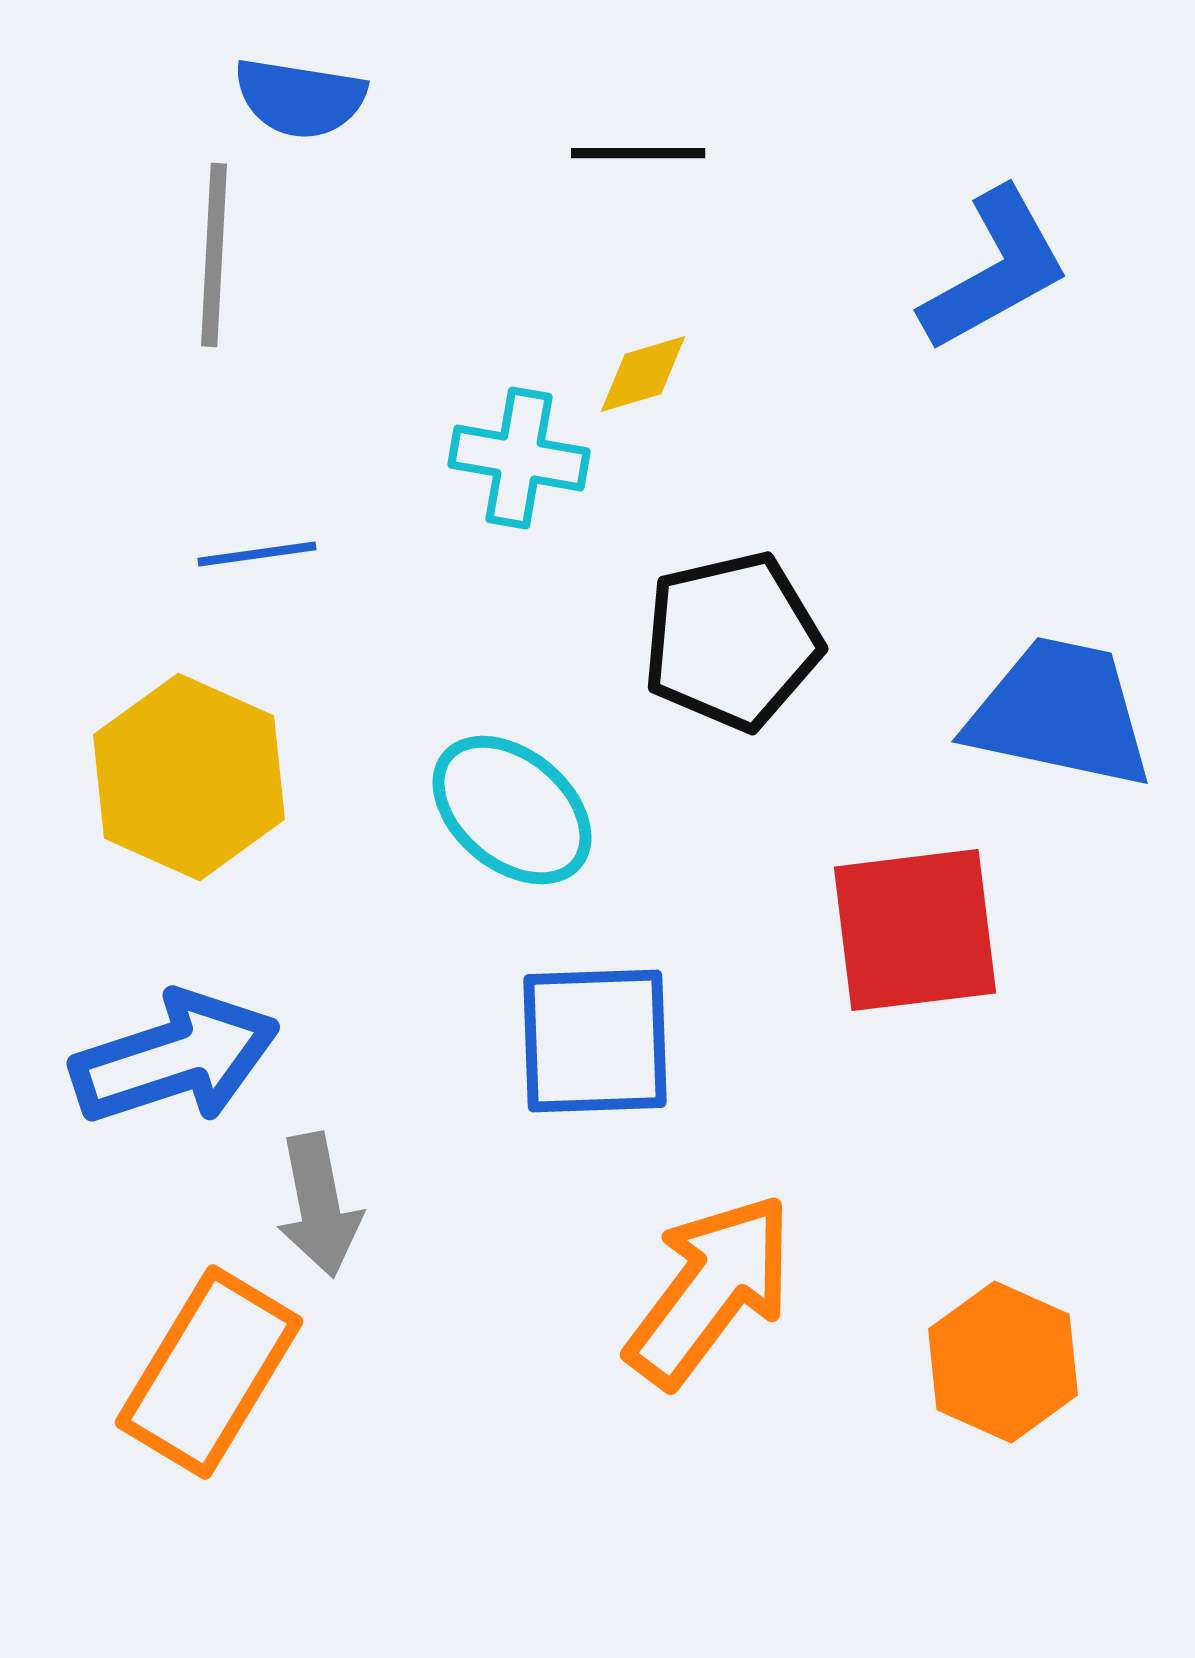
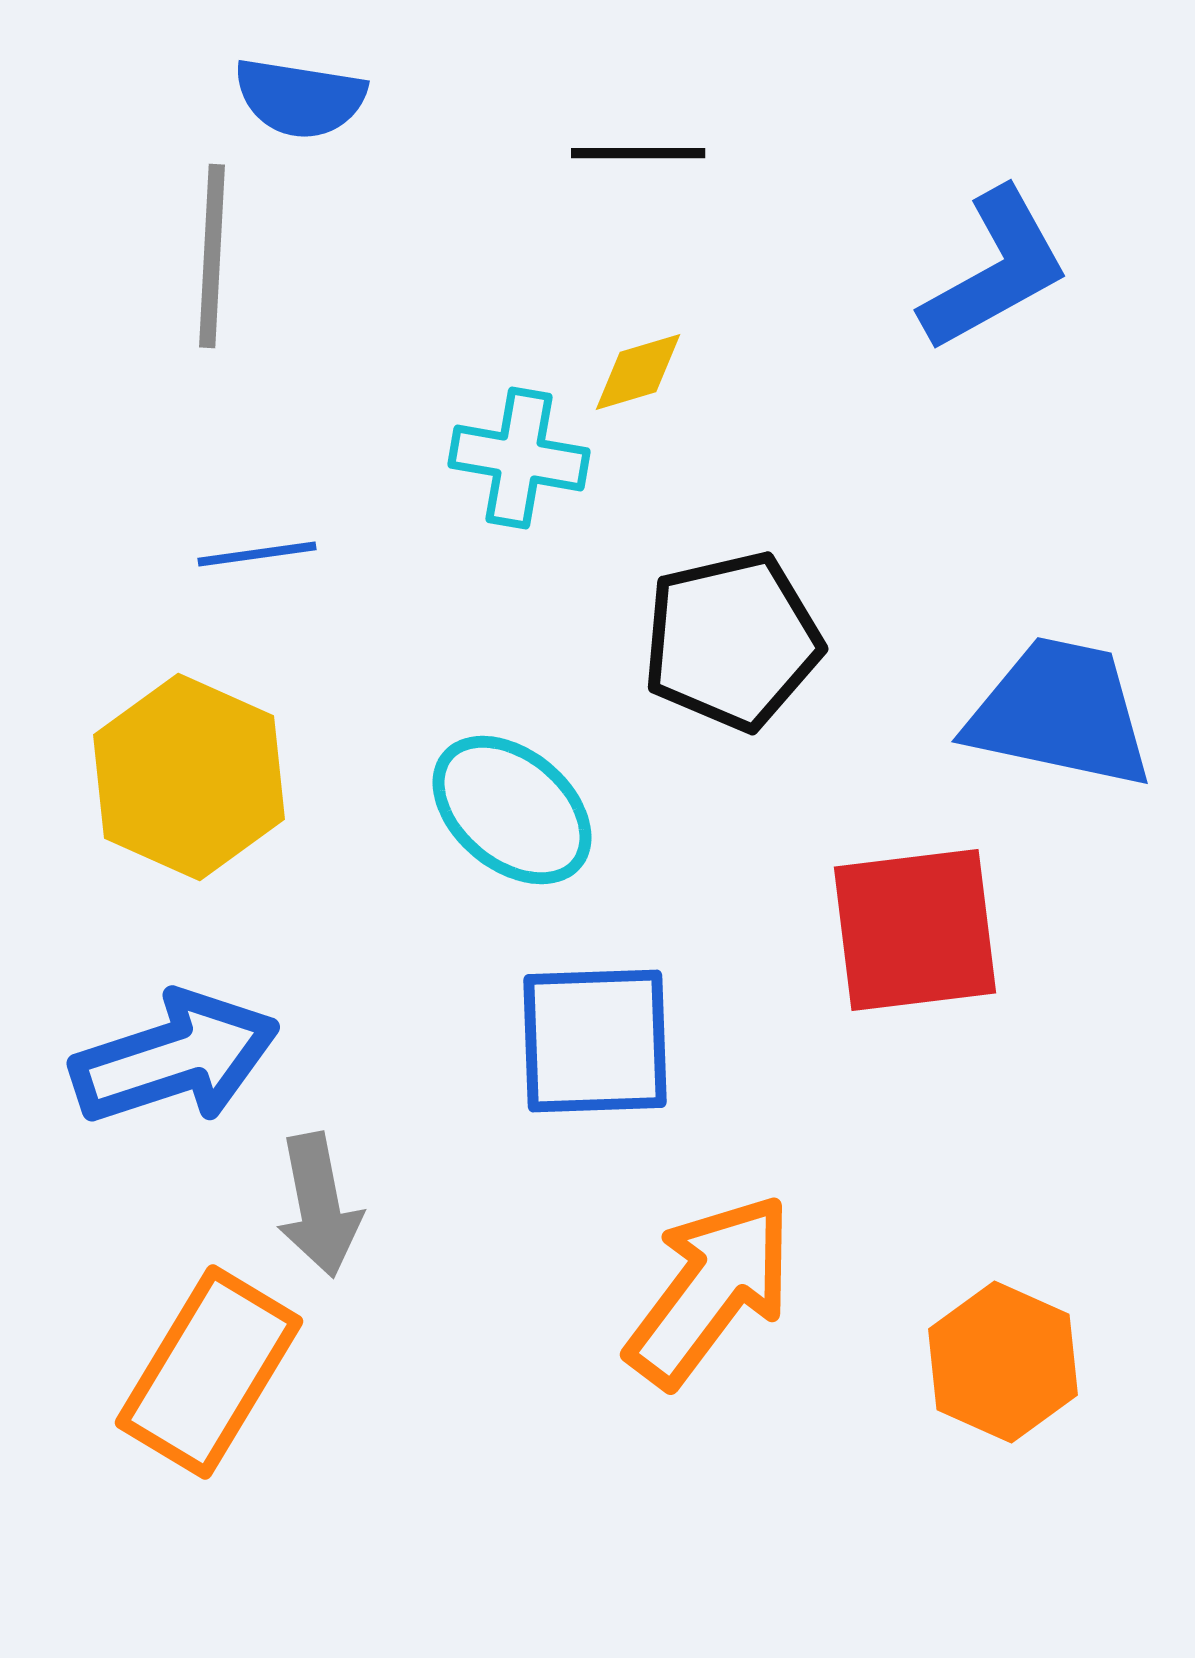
gray line: moved 2 px left, 1 px down
yellow diamond: moved 5 px left, 2 px up
